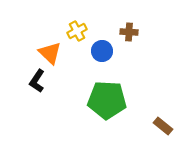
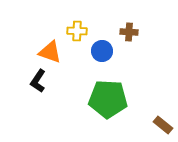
yellow cross: rotated 30 degrees clockwise
orange triangle: moved 1 px up; rotated 25 degrees counterclockwise
black L-shape: moved 1 px right
green pentagon: moved 1 px right, 1 px up
brown rectangle: moved 1 px up
